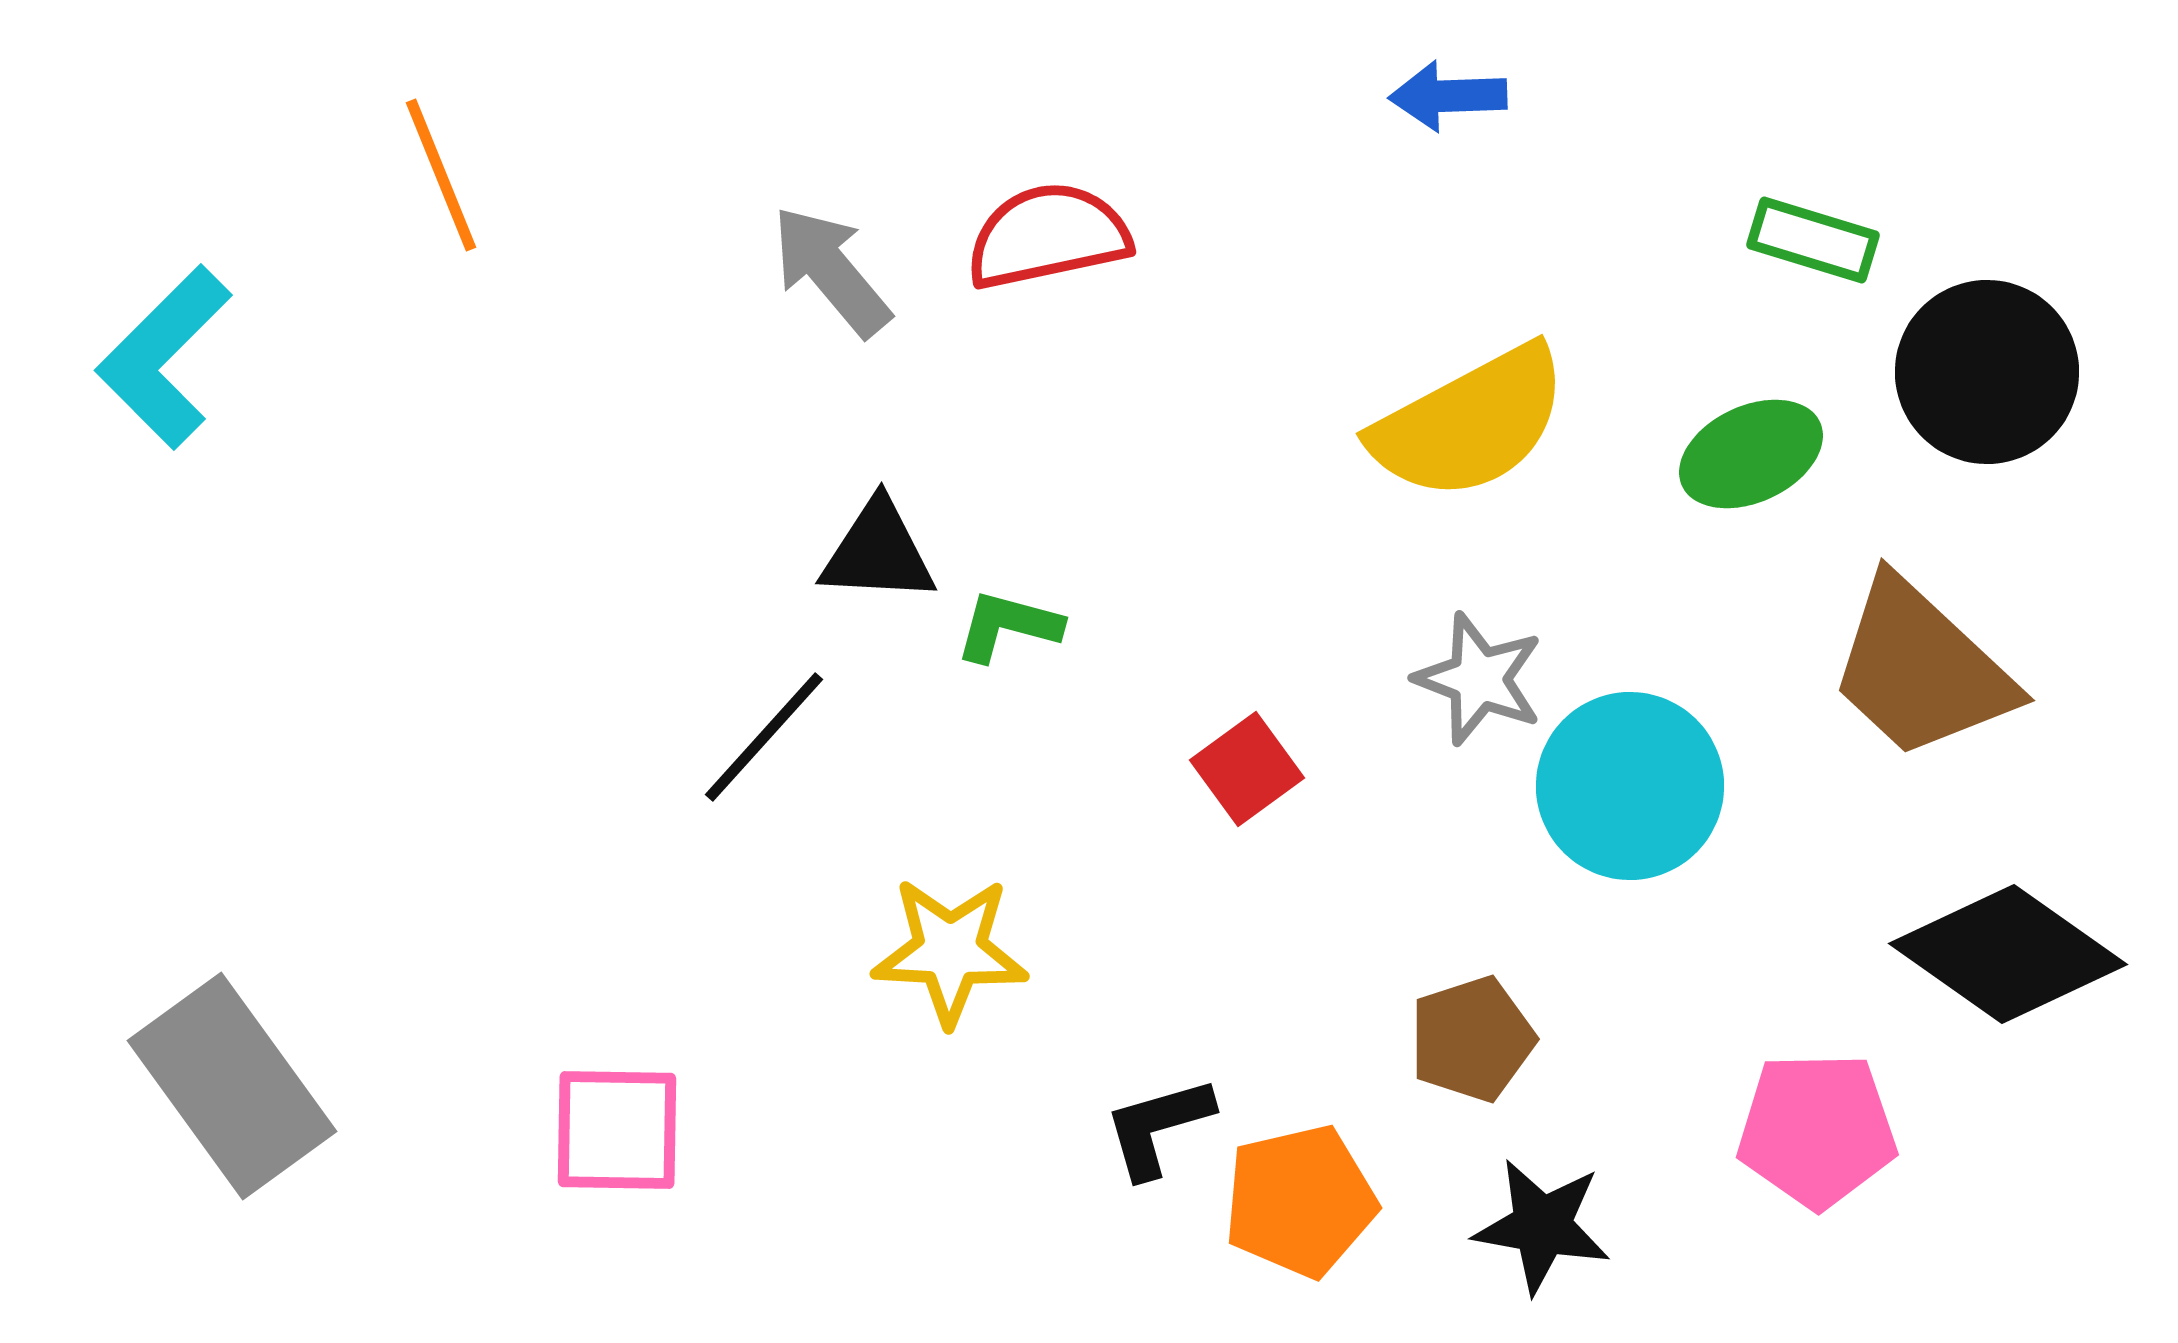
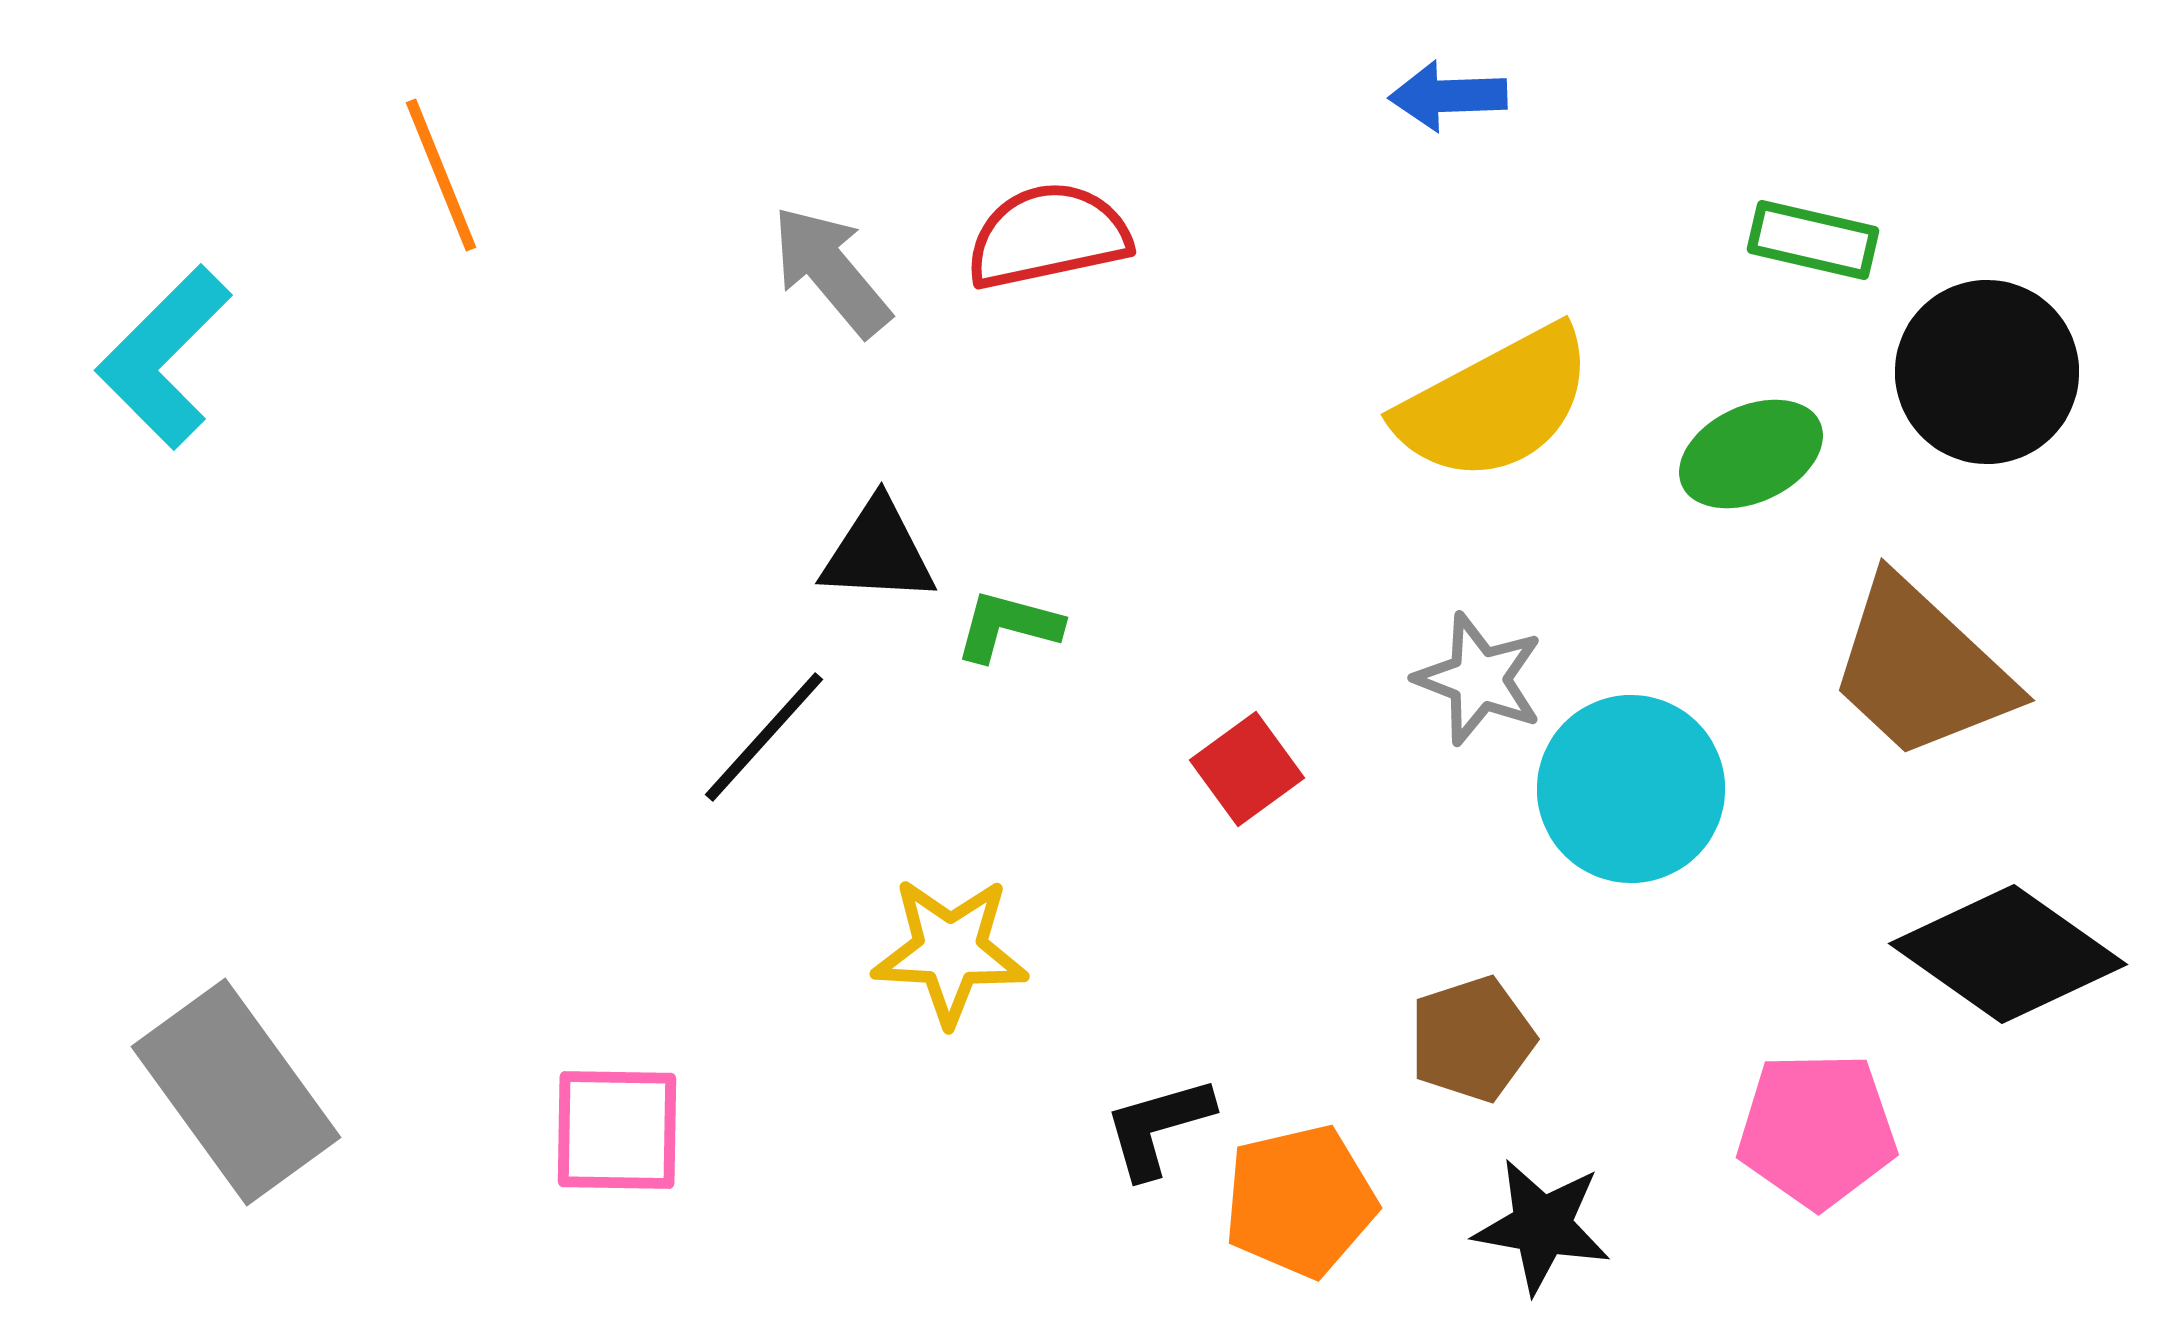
green rectangle: rotated 4 degrees counterclockwise
yellow semicircle: moved 25 px right, 19 px up
cyan circle: moved 1 px right, 3 px down
gray rectangle: moved 4 px right, 6 px down
